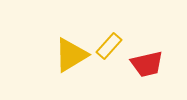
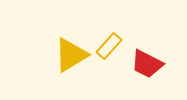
red trapezoid: rotated 40 degrees clockwise
